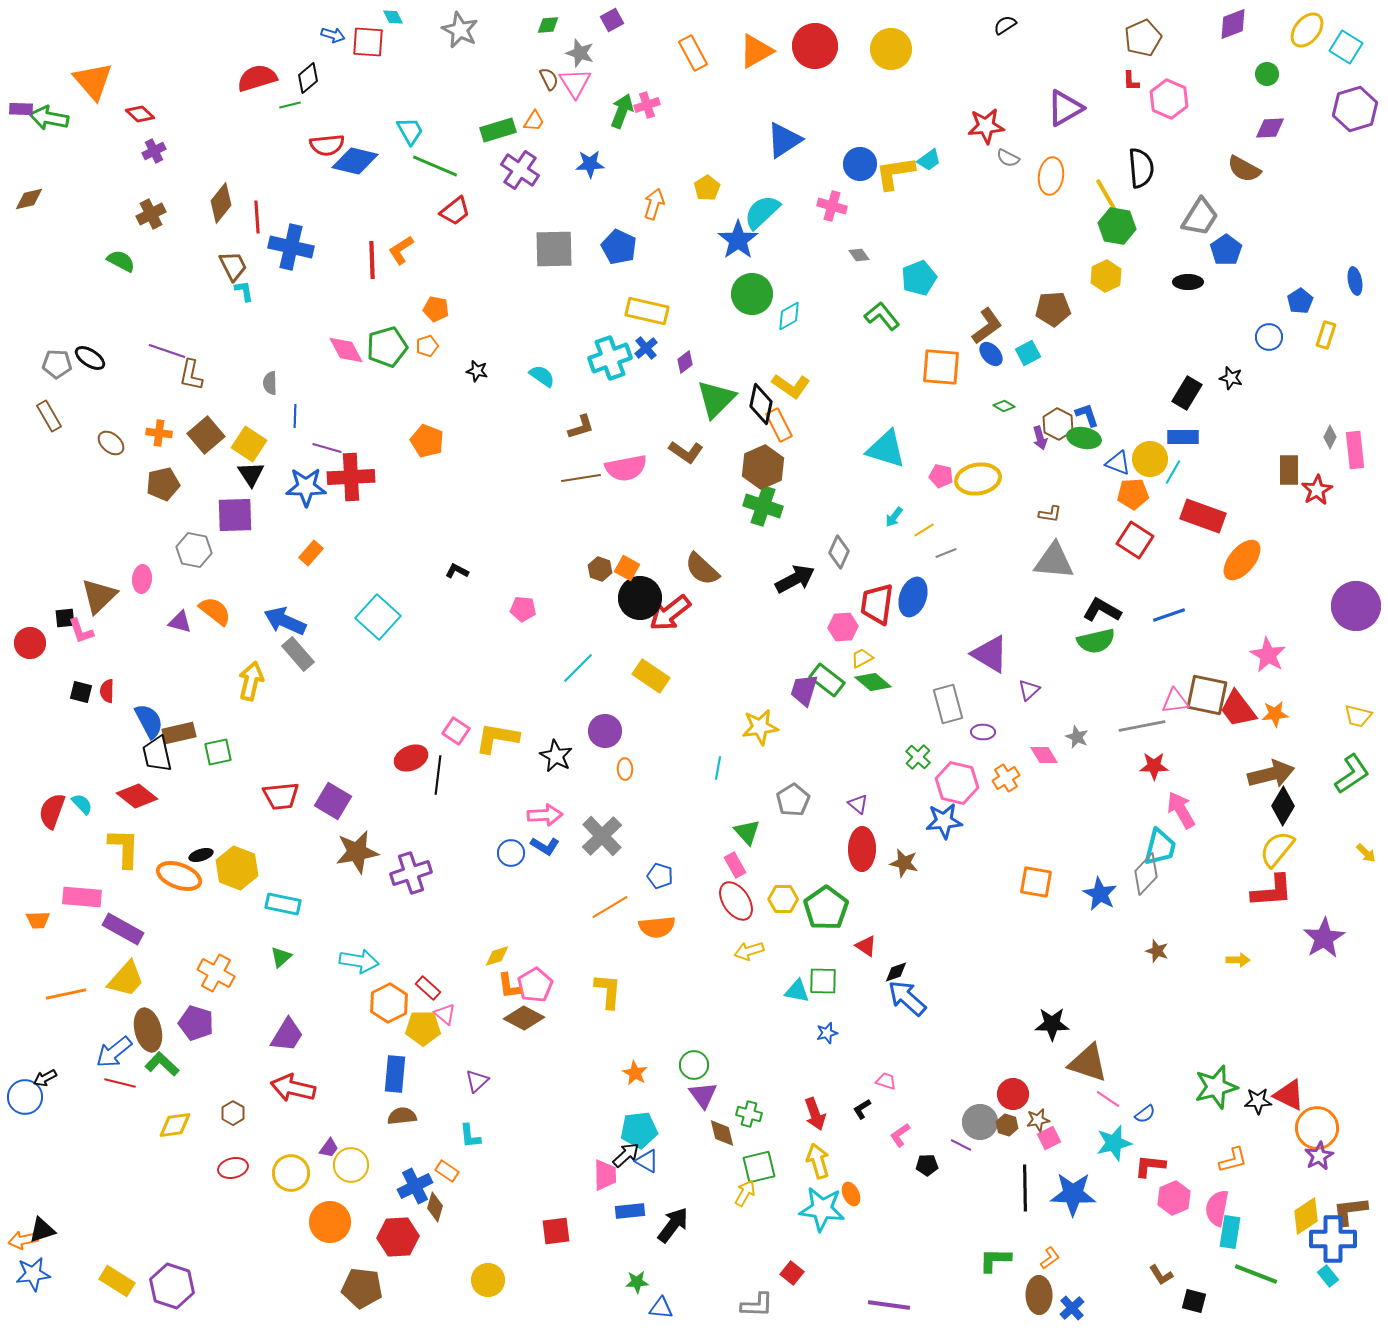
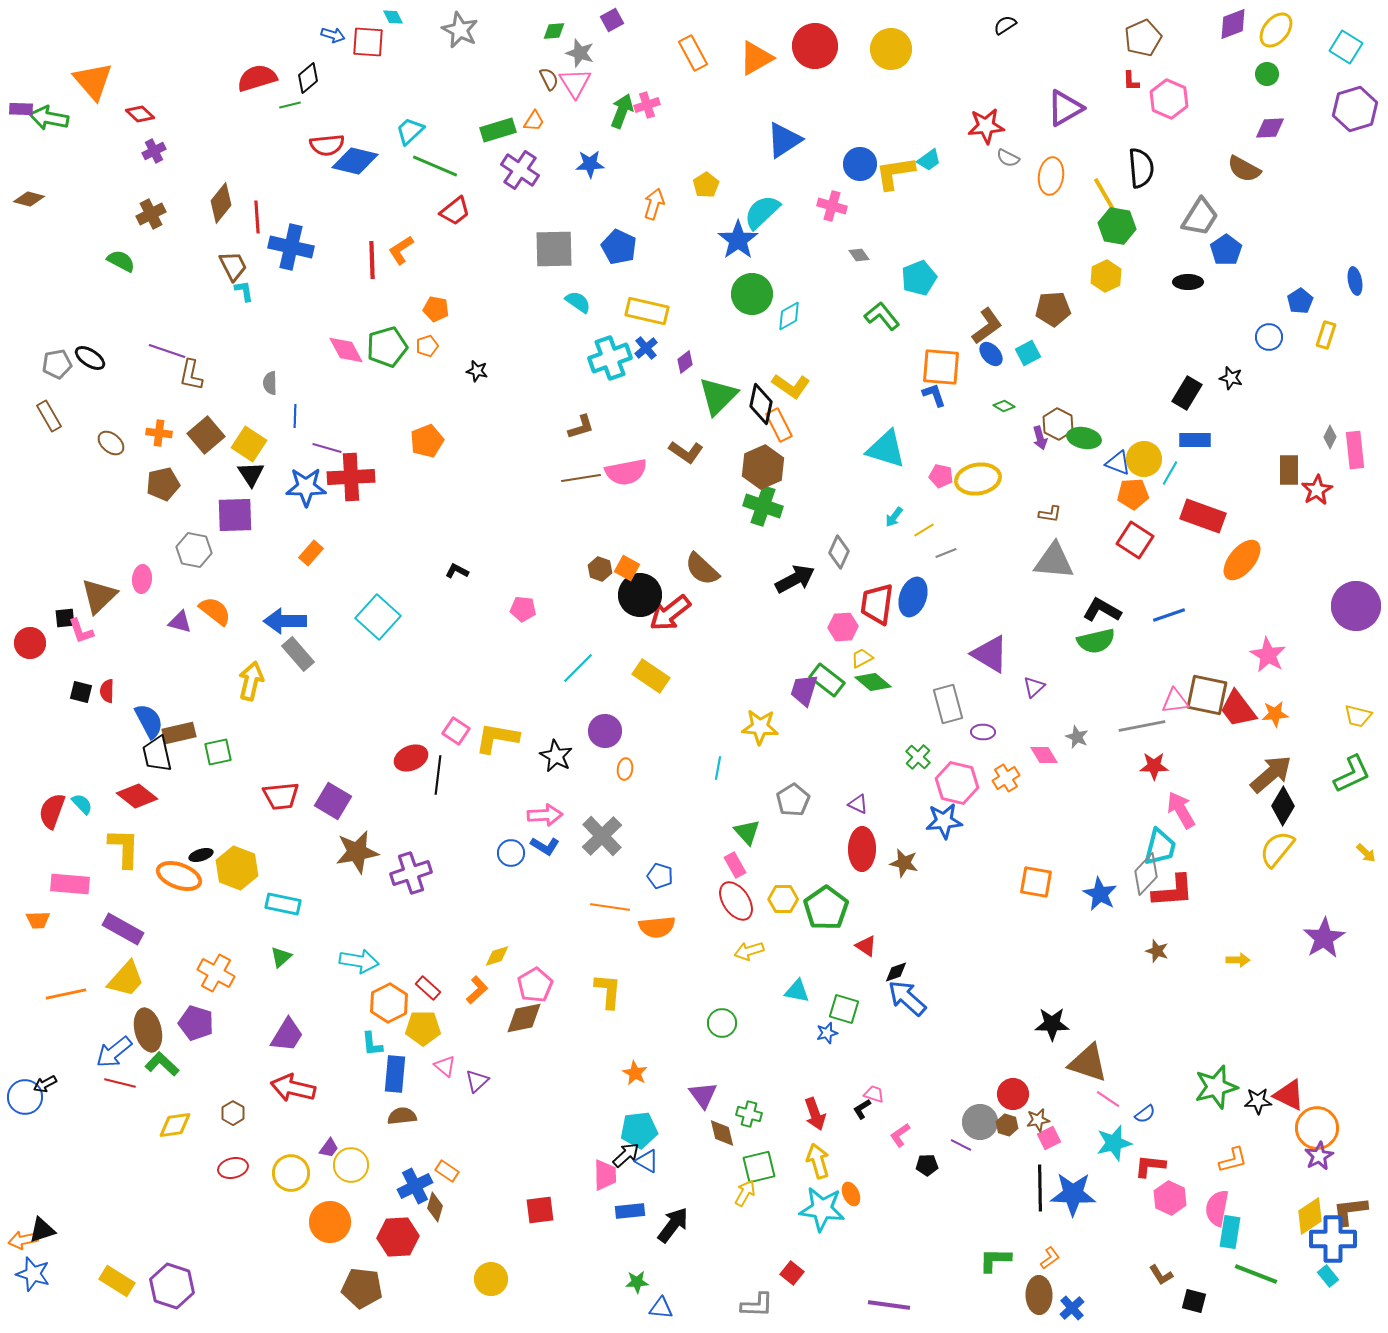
green diamond at (548, 25): moved 6 px right, 6 px down
yellow ellipse at (1307, 30): moved 31 px left
orange triangle at (756, 51): moved 7 px down
cyan trapezoid at (410, 131): rotated 104 degrees counterclockwise
yellow pentagon at (707, 188): moved 1 px left, 3 px up
yellow line at (1108, 198): moved 2 px left, 1 px up
brown diamond at (29, 199): rotated 28 degrees clockwise
gray pentagon at (57, 364): rotated 12 degrees counterclockwise
cyan semicircle at (542, 376): moved 36 px right, 74 px up
green triangle at (716, 399): moved 2 px right, 3 px up
blue L-shape at (1087, 415): moved 153 px left, 20 px up
blue rectangle at (1183, 437): moved 12 px right, 3 px down
orange pentagon at (427, 441): rotated 28 degrees clockwise
yellow circle at (1150, 459): moved 6 px left
pink semicircle at (626, 468): moved 4 px down
cyan line at (1173, 472): moved 3 px left, 1 px down
black circle at (640, 598): moved 3 px up
blue arrow at (285, 621): rotated 24 degrees counterclockwise
purple triangle at (1029, 690): moved 5 px right, 3 px up
yellow star at (760, 727): rotated 12 degrees clockwise
orange ellipse at (625, 769): rotated 10 degrees clockwise
brown arrow at (1271, 774): rotated 27 degrees counterclockwise
green L-shape at (1352, 774): rotated 9 degrees clockwise
purple triangle at (858, 804): rotated 15 degrees counterclockwise
red L-shape at (1272, 891): moved 99 px left
pink rectangle at (82, 897): moved 12 px left, 13 px up
orange line at (610, 907): rotated 39 degrees clockwise
green square at (823, 981): moved 21 px right, 28 px down; rotated 16 degrees clockwise
orange L-shape at (509, 986): moved 32 px left, 4 px down; rotated 124 degrees counterclockwise
pink triangle at (445, 1014): moved 52 px down
brown diamond at (524, 1018): rotated 39 degrees counterclockwise
green circle at (694, 1065): moved 28 px right, 42 px up
black arrow at (45, 1078): moved 6 px down
pink trapezoid at (886, 1081): moved 12 px left, 13 px down
cyan L-shape at (470, 1136): moved 98 px left, 92 px up
black line at (1025, 1188): moved 15 px right
pink hexagon at (1174, 1198): moved 4 px left; rotated 12 degrees counterclockwise
yellow diamond at (1306, 1216): moved 4 px right
red square at (556, 1231): moved 16 px left, 21 px up
blue star at (33, 1274): rotated 24 degrees clockwise
yellow circle at (488, 1280): moved 3 px right, 1 px up
